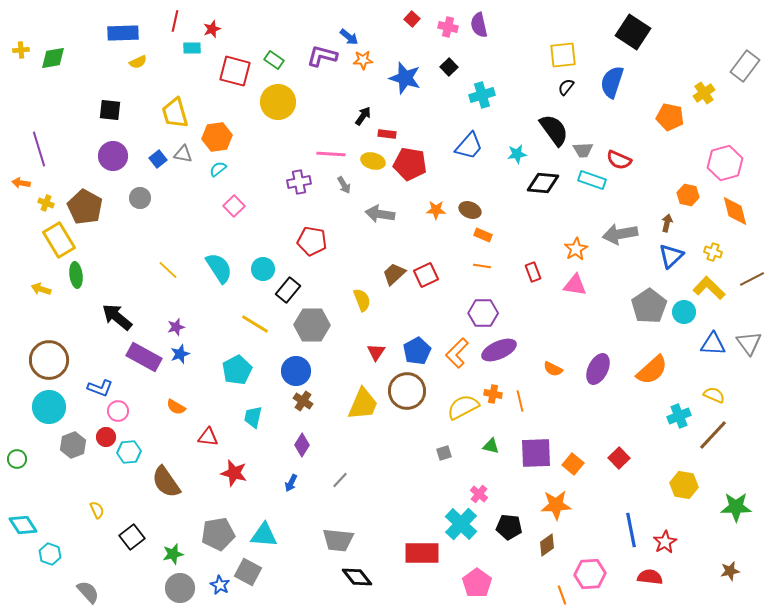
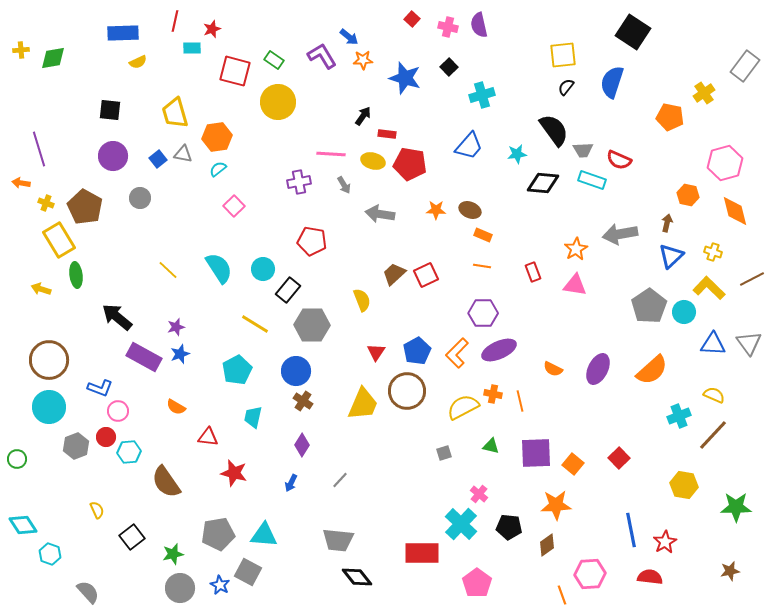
purple L-shape at (322, 56): rotated 44 degrees clockwise
gray hexagon at (73, 445): moved 3 px right, 1 px down
